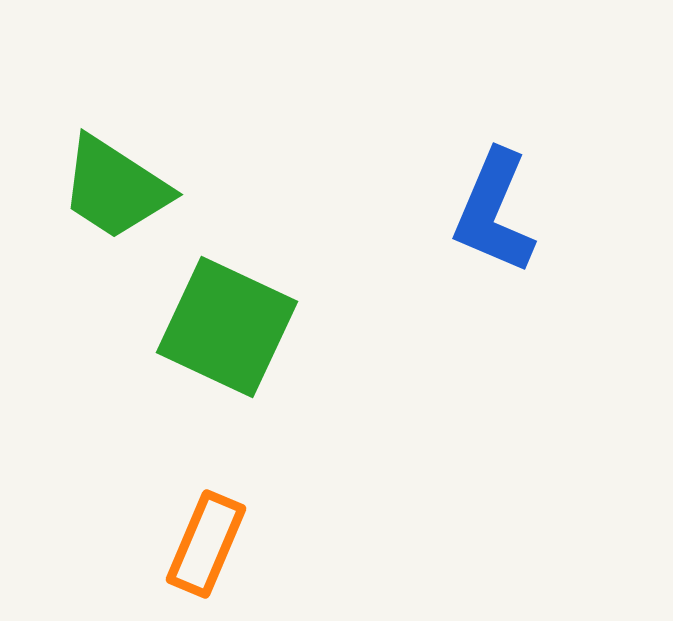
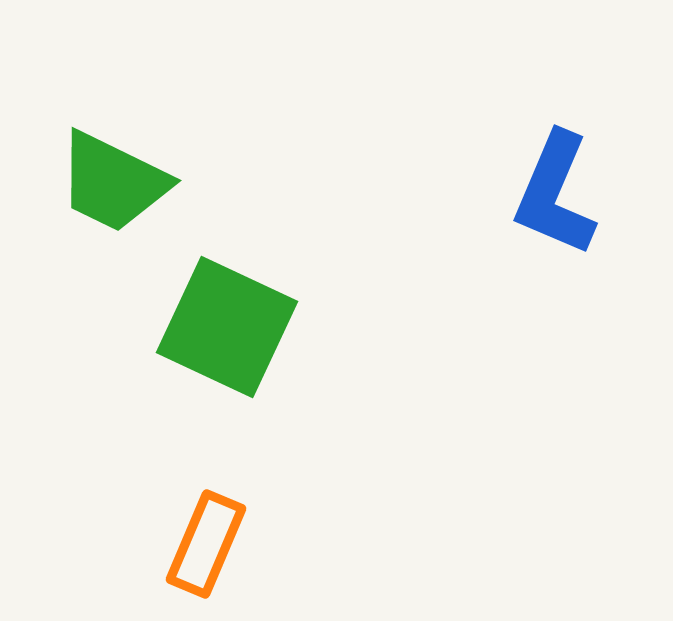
green trapezoid: moved 2 px left, 6 px up; rotated 7 degrees counterclockwise
blue L-shape: moved 61 px right, 18 px up
